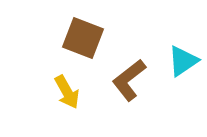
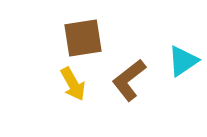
brown square: rotated 30 degrees counterclockwise
yellow arrow: moved 6 px right, 8 px up
